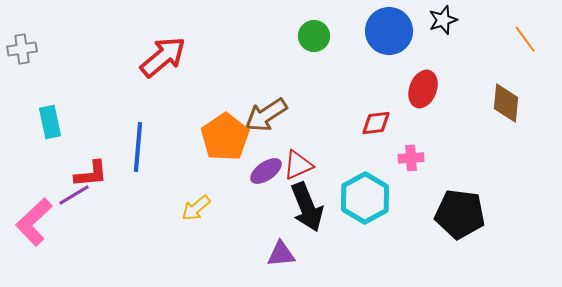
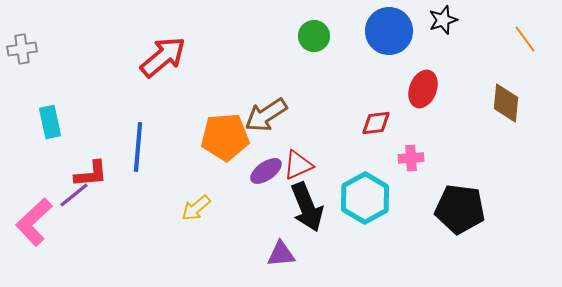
orange pentagon: rotated 30 degrees clockwise
purple line: rotated 8 degrees counterclockwise
black pentagon: moved 5 px up
